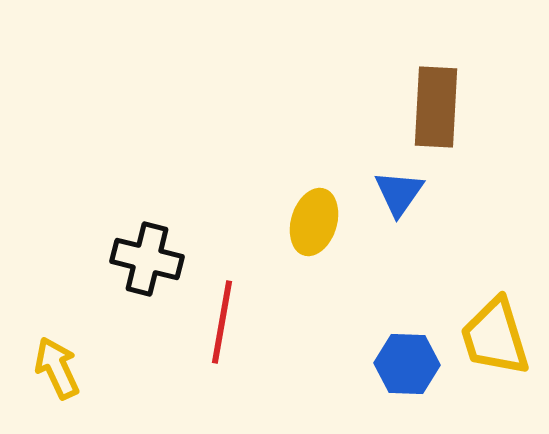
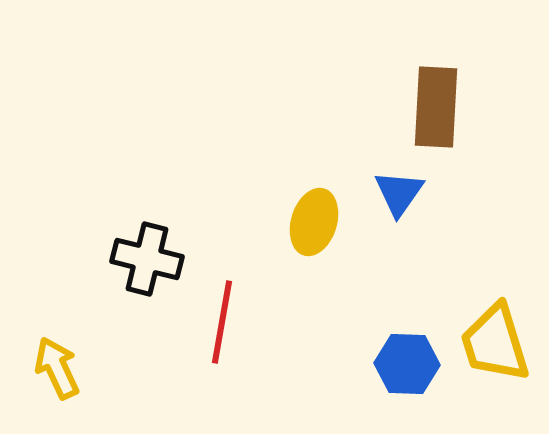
yellow trapezoid: moved 6 px down
